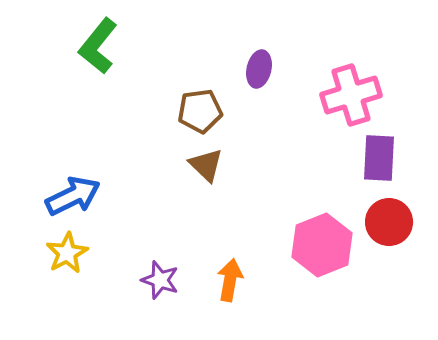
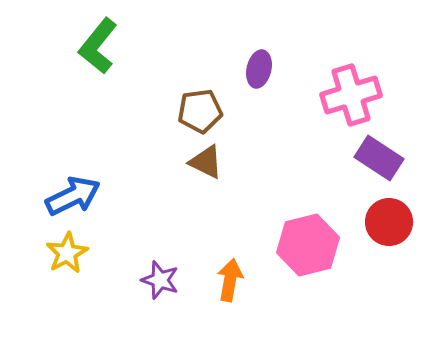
purple rectangle: rotated 60 degrees counterclockwise
brown triangle: moved 3 px up; rotated 18 degrees counterclockwise
pink hexagon: moved 14 px left; rotated 8 degrees clockwise
